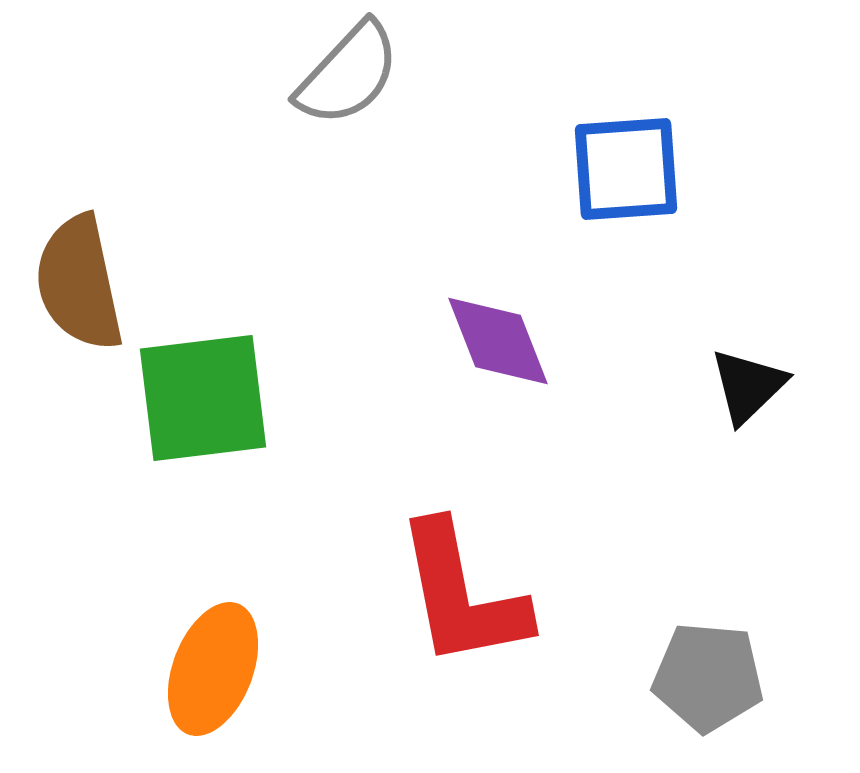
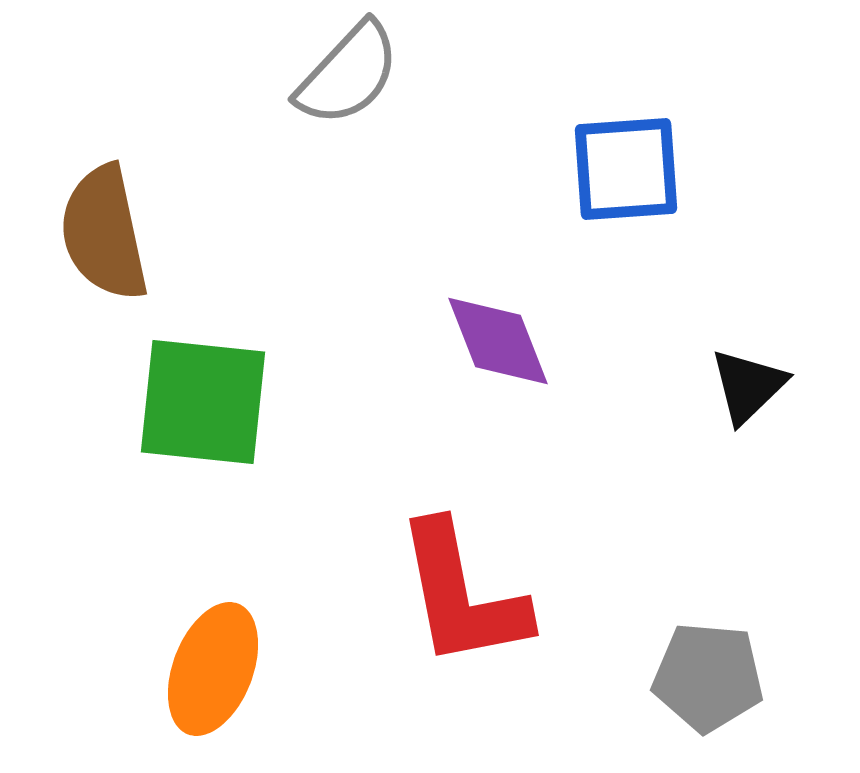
brown semicircle: moved 25 px right, 50 px up
green square: moved 4 px down; rotated 13 degrees clockwise
